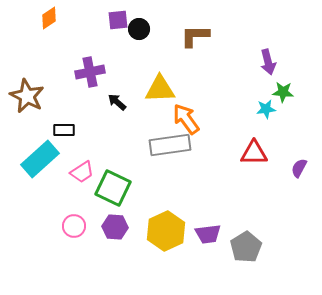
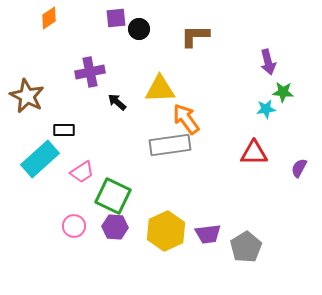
purple square: moved 2 px left, 2 px up
green square: moved 8 px down
